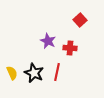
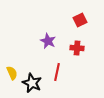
red square: rotated 16 degrees clockwise
red cross: moved 7 px right
black star: moved 2 px left, 10 px down
